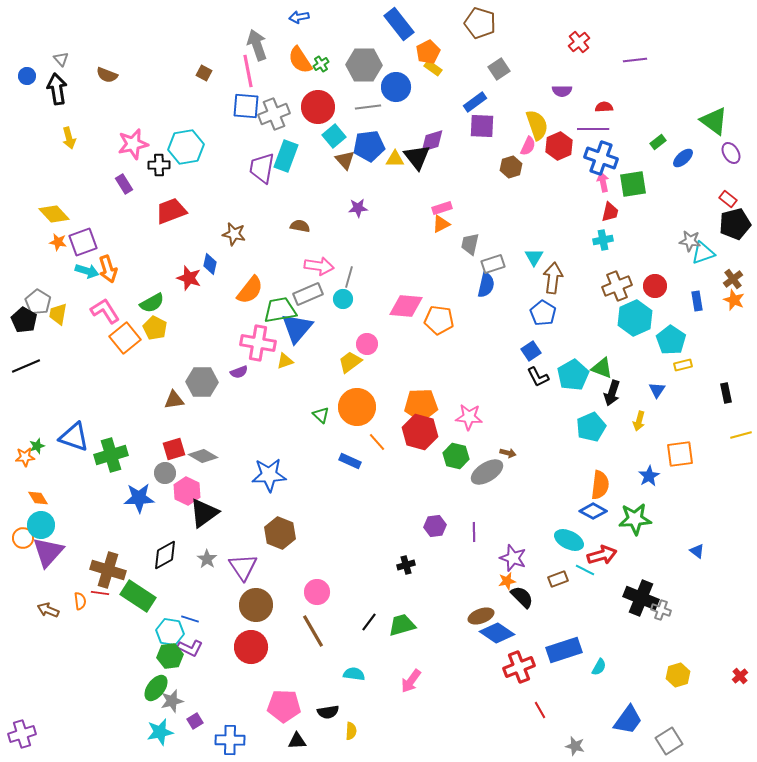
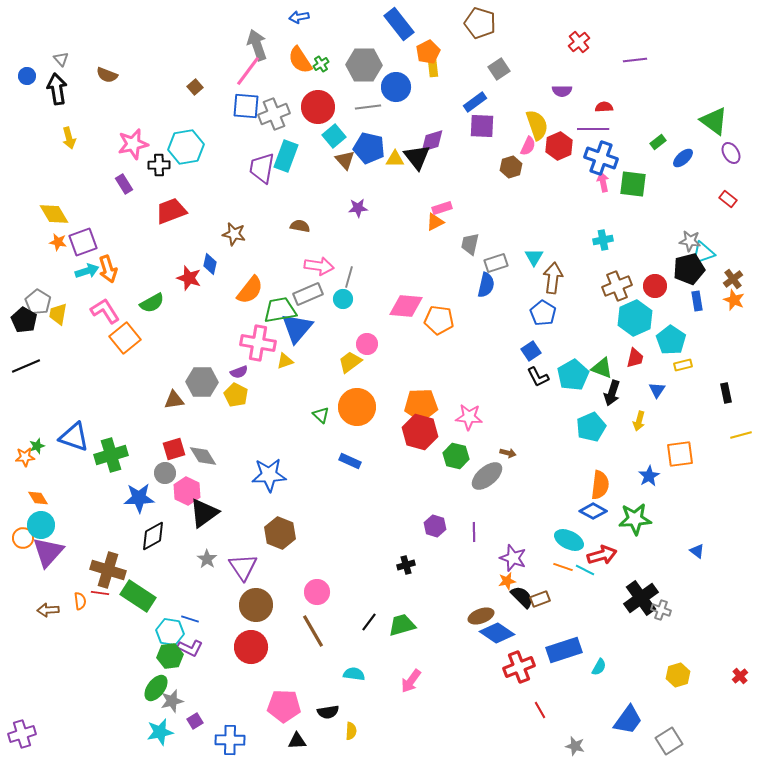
yellow rectangle at (433, 68): rotated 48 degrees clockwise
pink line at (248, 71): rotated 48 degrees clockwise
brown square at (204, 73): moved 9 px left, 14 px down; rotated 21 degrees clockwise
blue pentagon at (369, 146): moved 2 px down; rotated 20 degrees clockwise
green square at (633, 184): rotated 16 degrees clockwise
red trapezoid at (610, 212): moved 25 px right, 146 px down
yellow diamond at (54, 214): rotated 12 degrees clockwise
orange triangle at (441, 224): moved 6 px left, 2 px up
black pentagon at (735, 224): moved 46 px left, 45 px down
gray rectangle at (493, 264): moved 3 px right, 1 px up
cyan arrow at (87, 271): rotated 35 degrees counterclockwise
yellow pentagon at (155, 328): moved 81 px right, 67 px down
orange line at (377, 442): moved 186 px right, 125 px down; rotated 30 degrees counterclockwise
gray diamond at (203, 456): rotated 28 degrees clockwise
gray ellipse at (487, 472): moved 4 px down; rotated 8 degrees counterclockwise
purple hexagon at (435, 526): rotated 25 degrees clockwise
black diamond at (165, 555): moved 12 px left, 19 px up
brown rectangle at (558, 579): moved 18 px left, 20 px down
black cross at (641, 598): rotated 32 degrees clockwise
brown arrow at (48, 610): rotated 25 degrees counterclockwise
